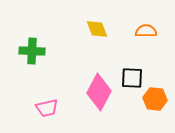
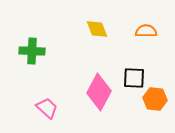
black square: moved 2 px right
pink trapezoid: rotated 125 degrees counterclockwise
